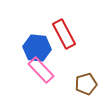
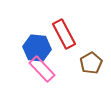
pink rectangle: moved 1 px right, 1 px up
brown pentagon: moved 5 px right, 21 px up; rotated 15 degrees counterclockwise
